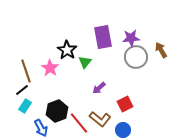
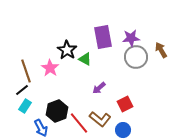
green triangle: moved 3 px up; rotated 40 degrees counterclockwise
